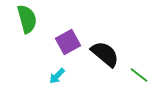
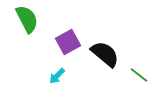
green semicircle: rotated 12 degrees counterclockwise
